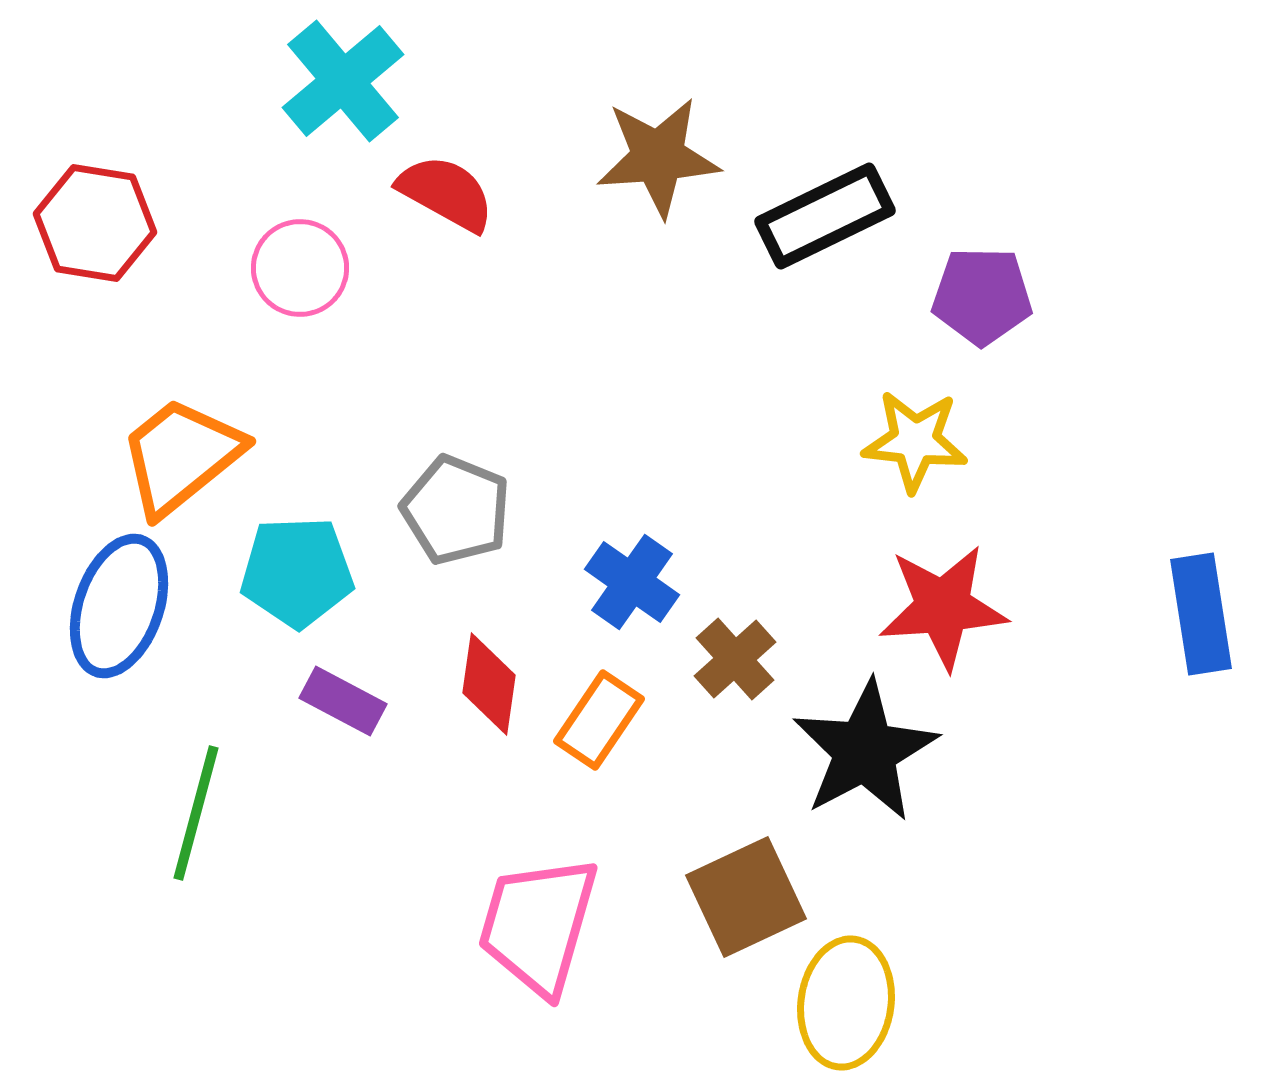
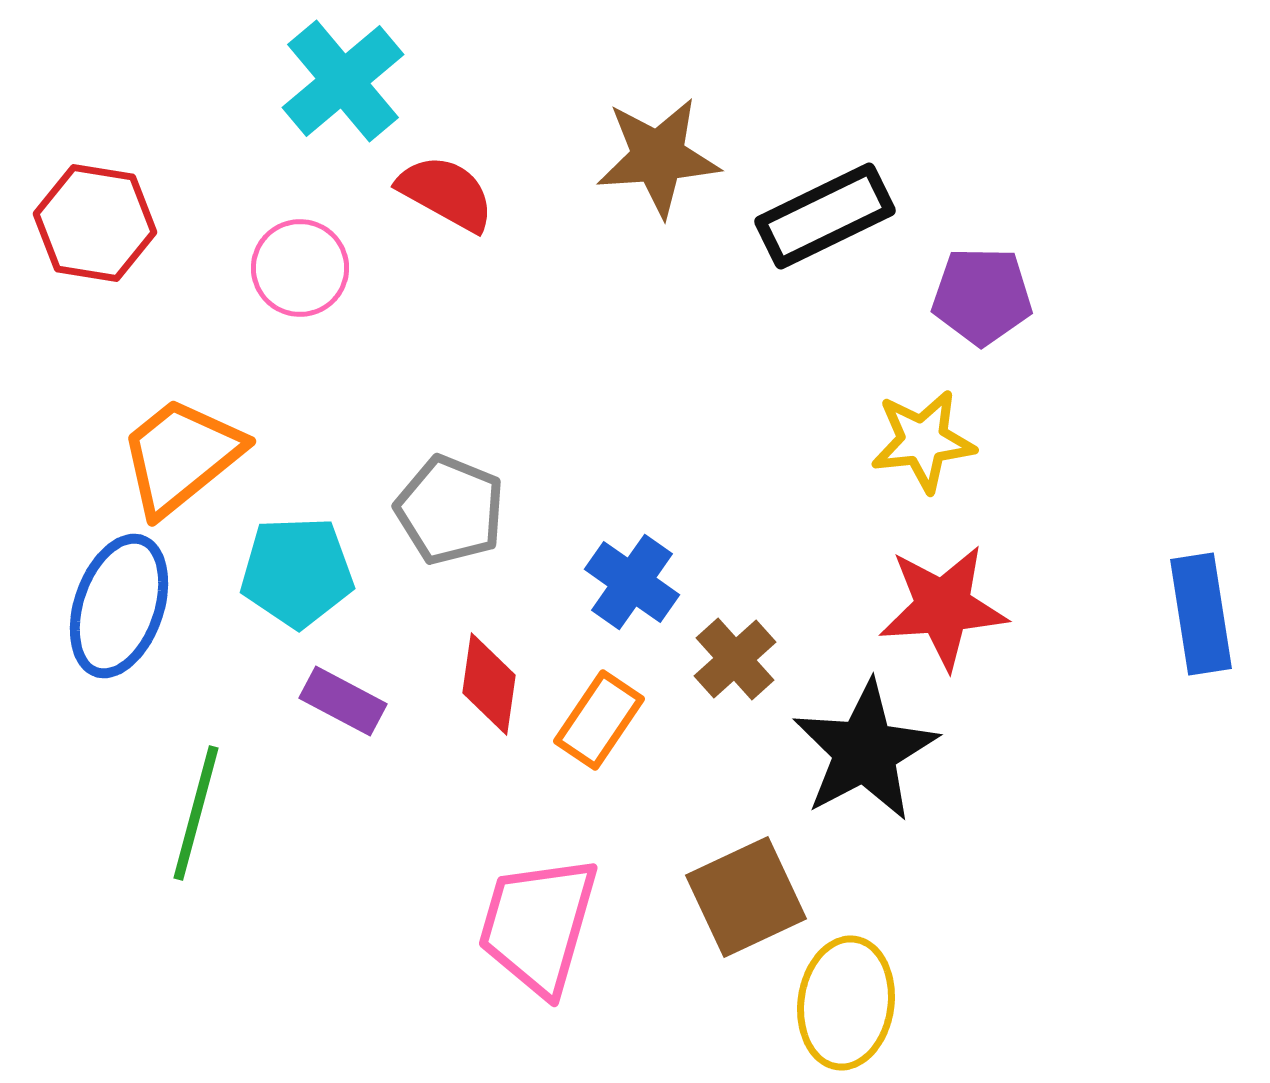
yellow star: moved 8 px right; rotated 12 degrees counterclockwise
gray pentagon: moved 6 px left
